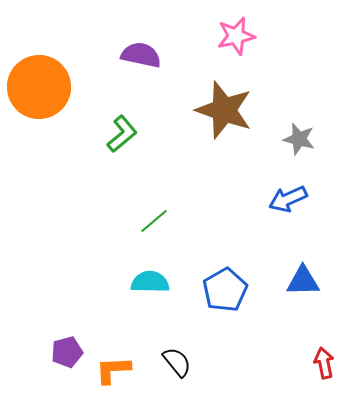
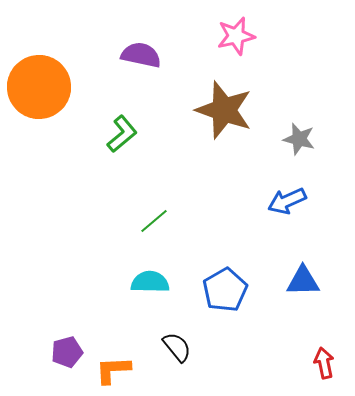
blue arrow: moved 1 px left, 2 px down
black semicircle: moved 15 px up
